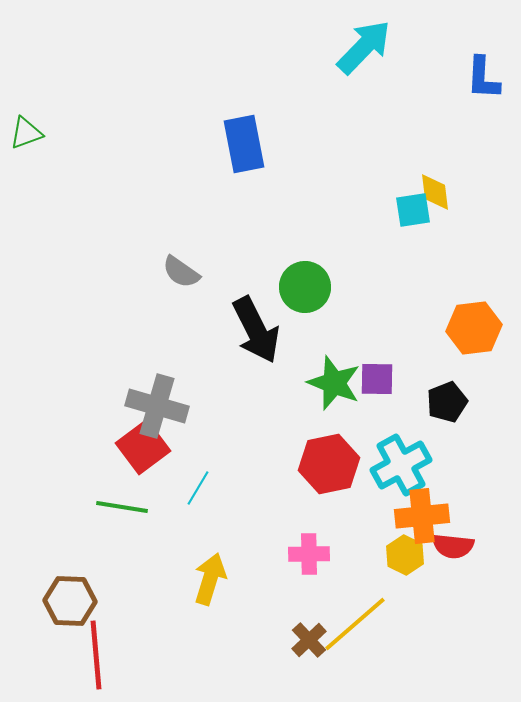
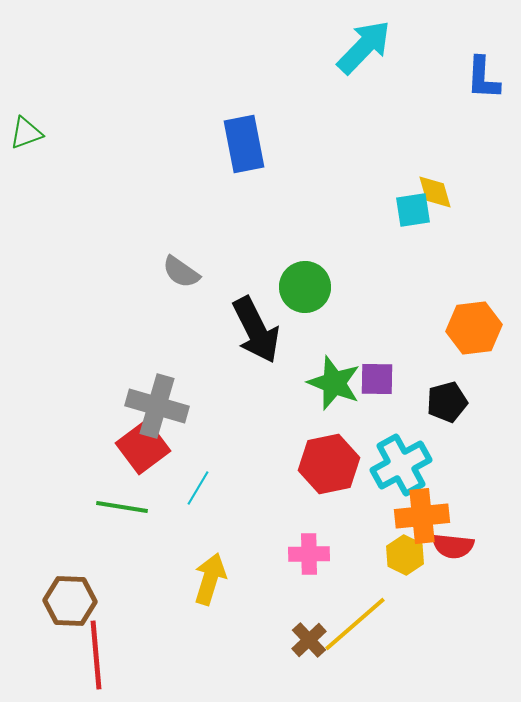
yellow diamond: rotated 9 degrees counterclockwise
black pentagon: rotated 6 degrees clockwise
